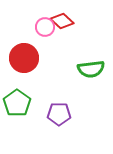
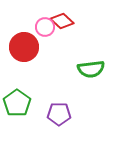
red circle: moved 11 px up
